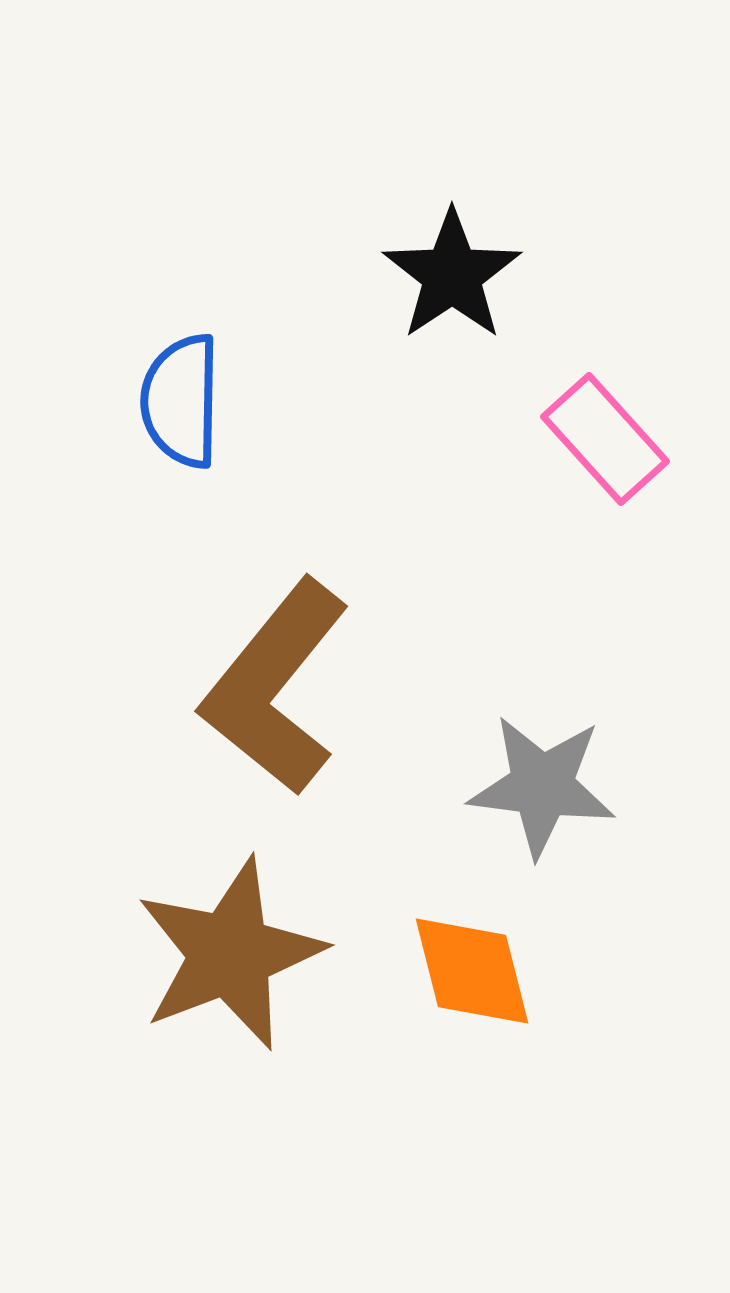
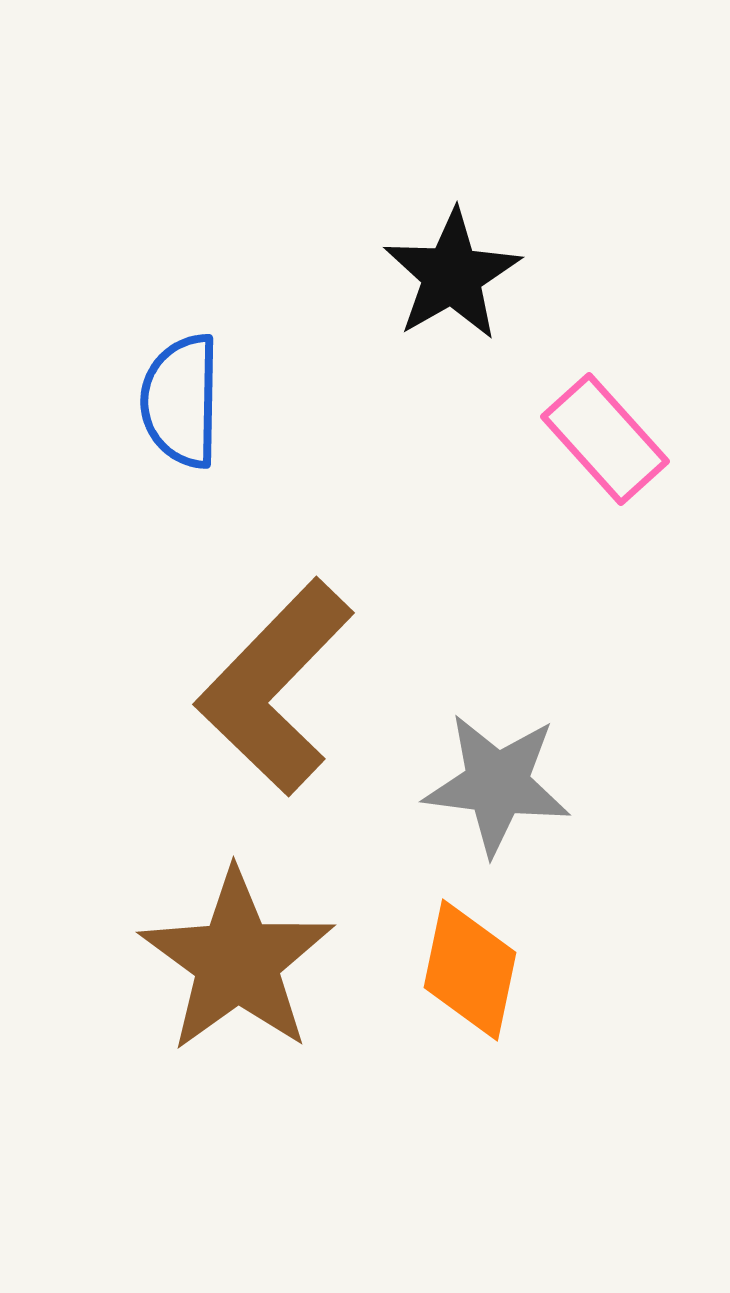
black star: rotated 4 degrees clockwise
brown L-shape: rotated 5 degrees clockwise
gray star: moved 45 px left, 2 px up
brown star: moved 7 px right, 7 px down; rotated 15 degrees counterclockwise
orange diamond: moved 2 px left, 1 px up; rotated 26 degrees clockwise
